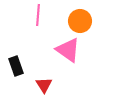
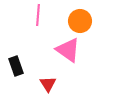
red triangle: moved 4 px right, 1 px up
